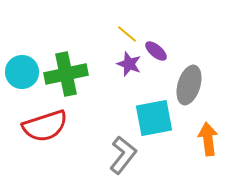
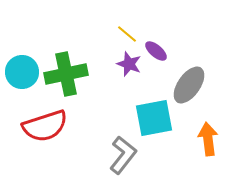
gray ellipse: rotated 18 degrees clockwise
